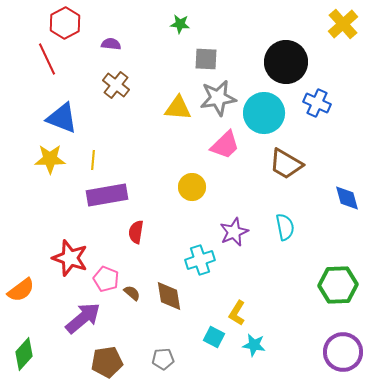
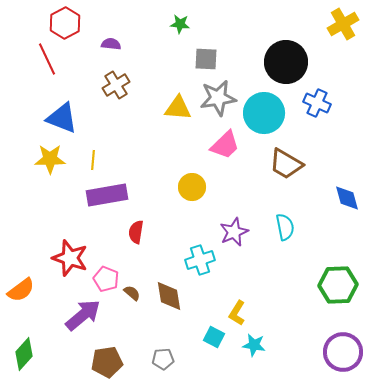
yellow cross: rotated 12 degrees clockwise
brown cross: rotated 20 degrees clockwise
purple arrow: moved 3 px up
